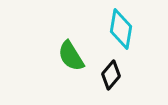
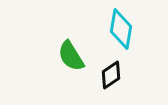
black diamond: rotated 16 degrees clockwise
